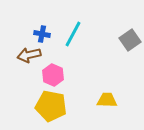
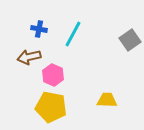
blue cross: moved 3 px left, 5 px up
brown arrow: moved 2 px down
yellow pentagon: moved 1 px down
